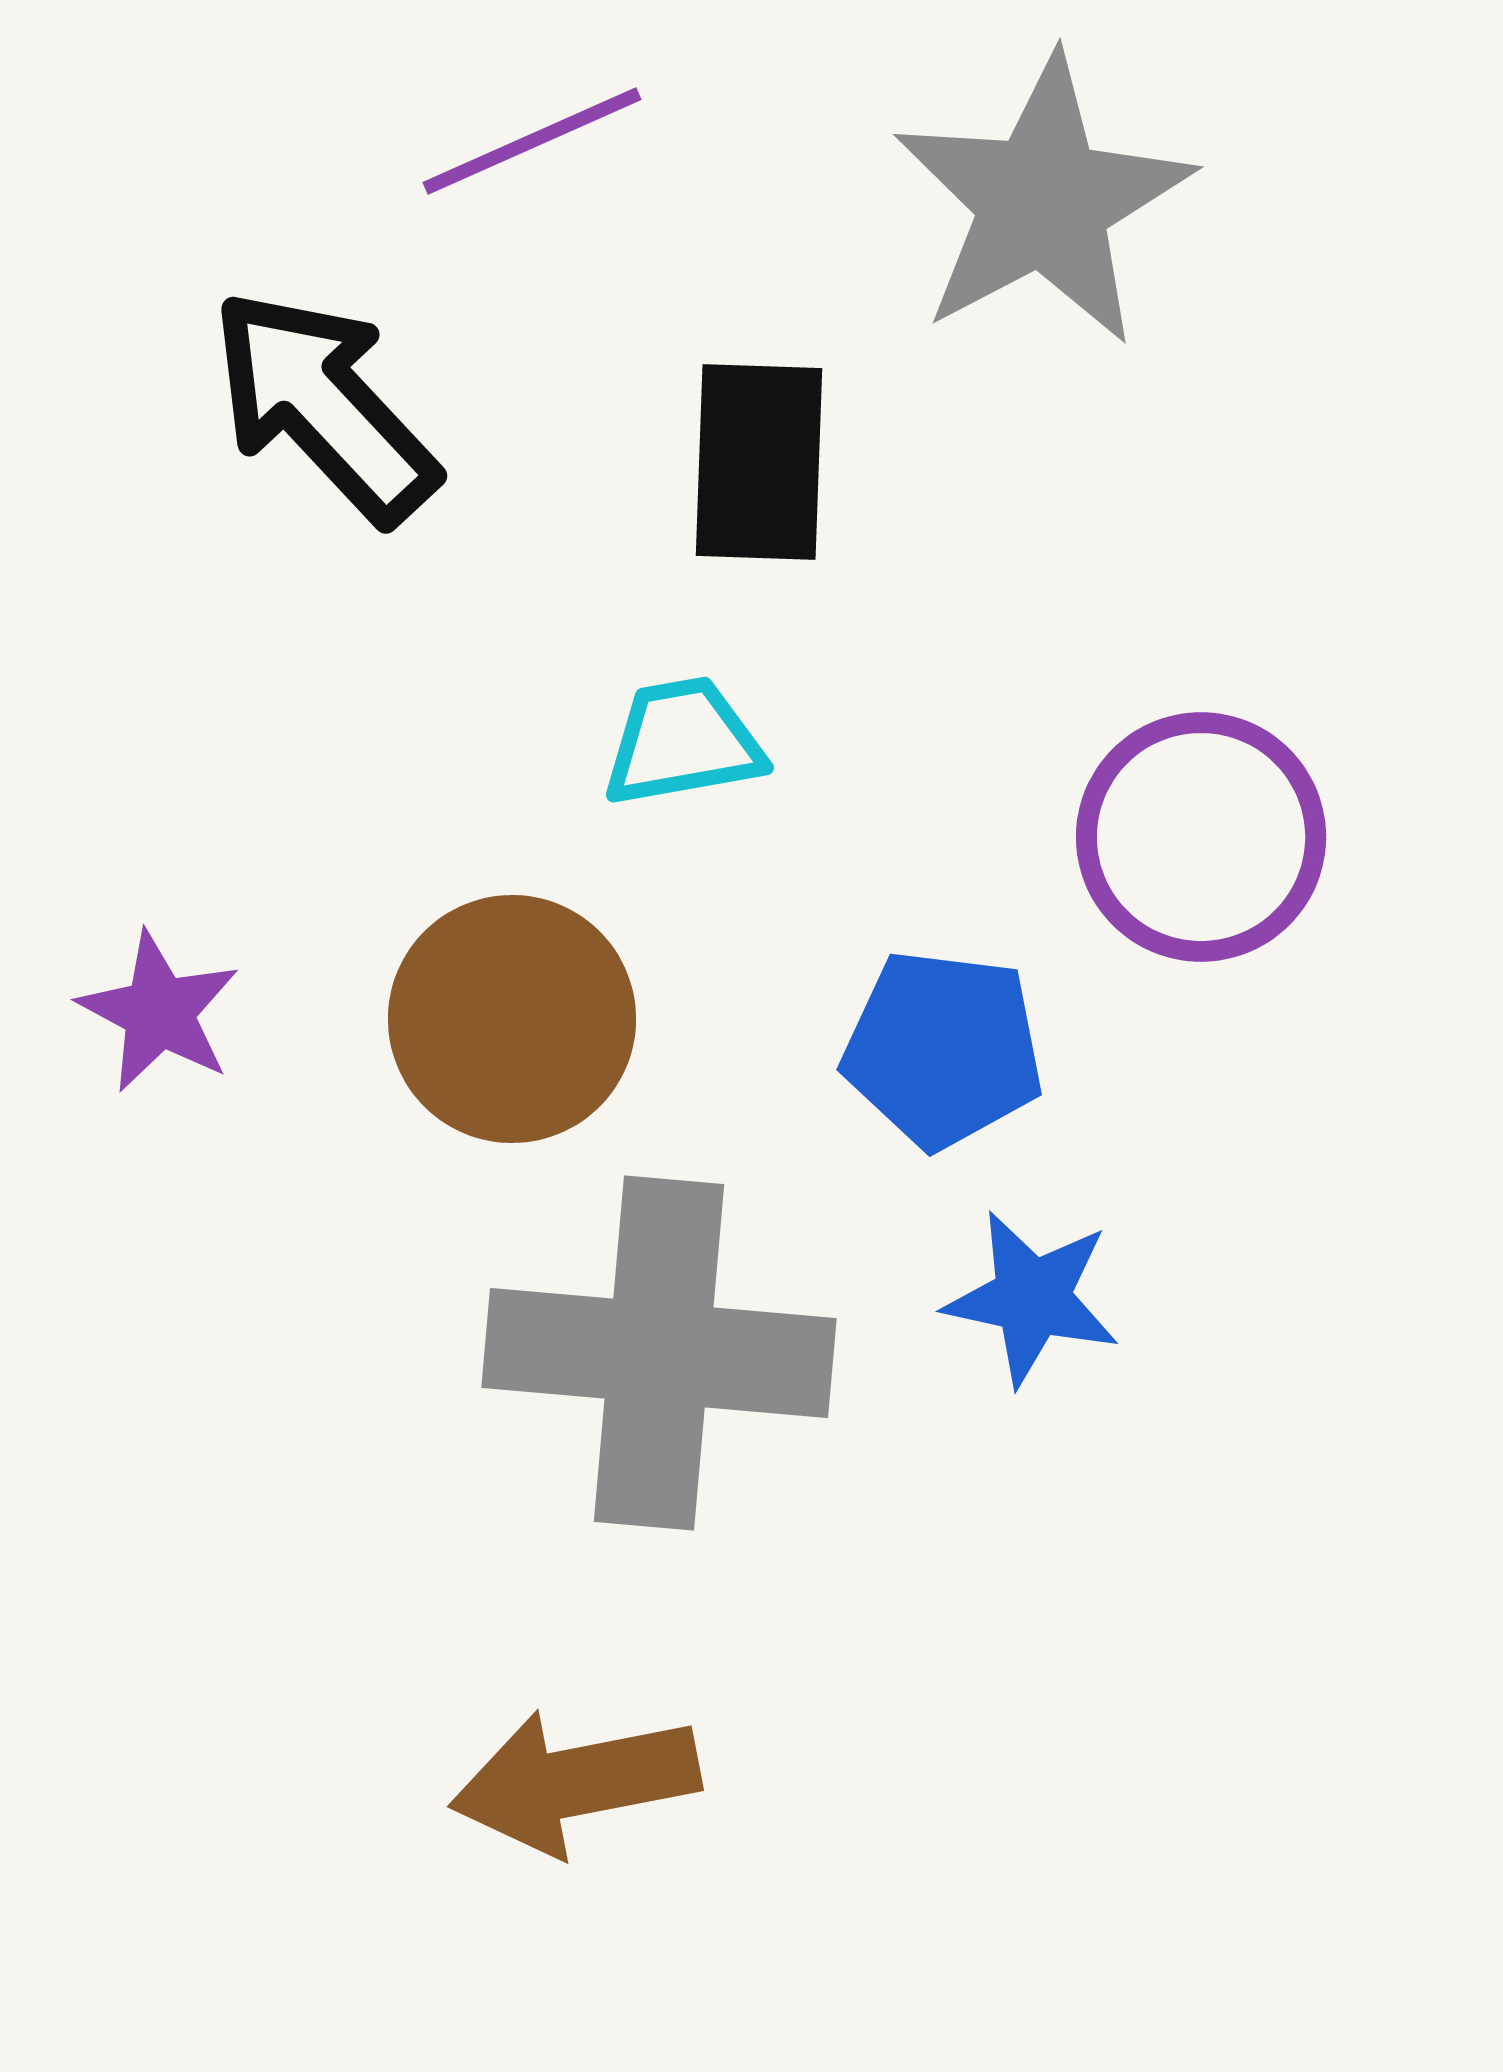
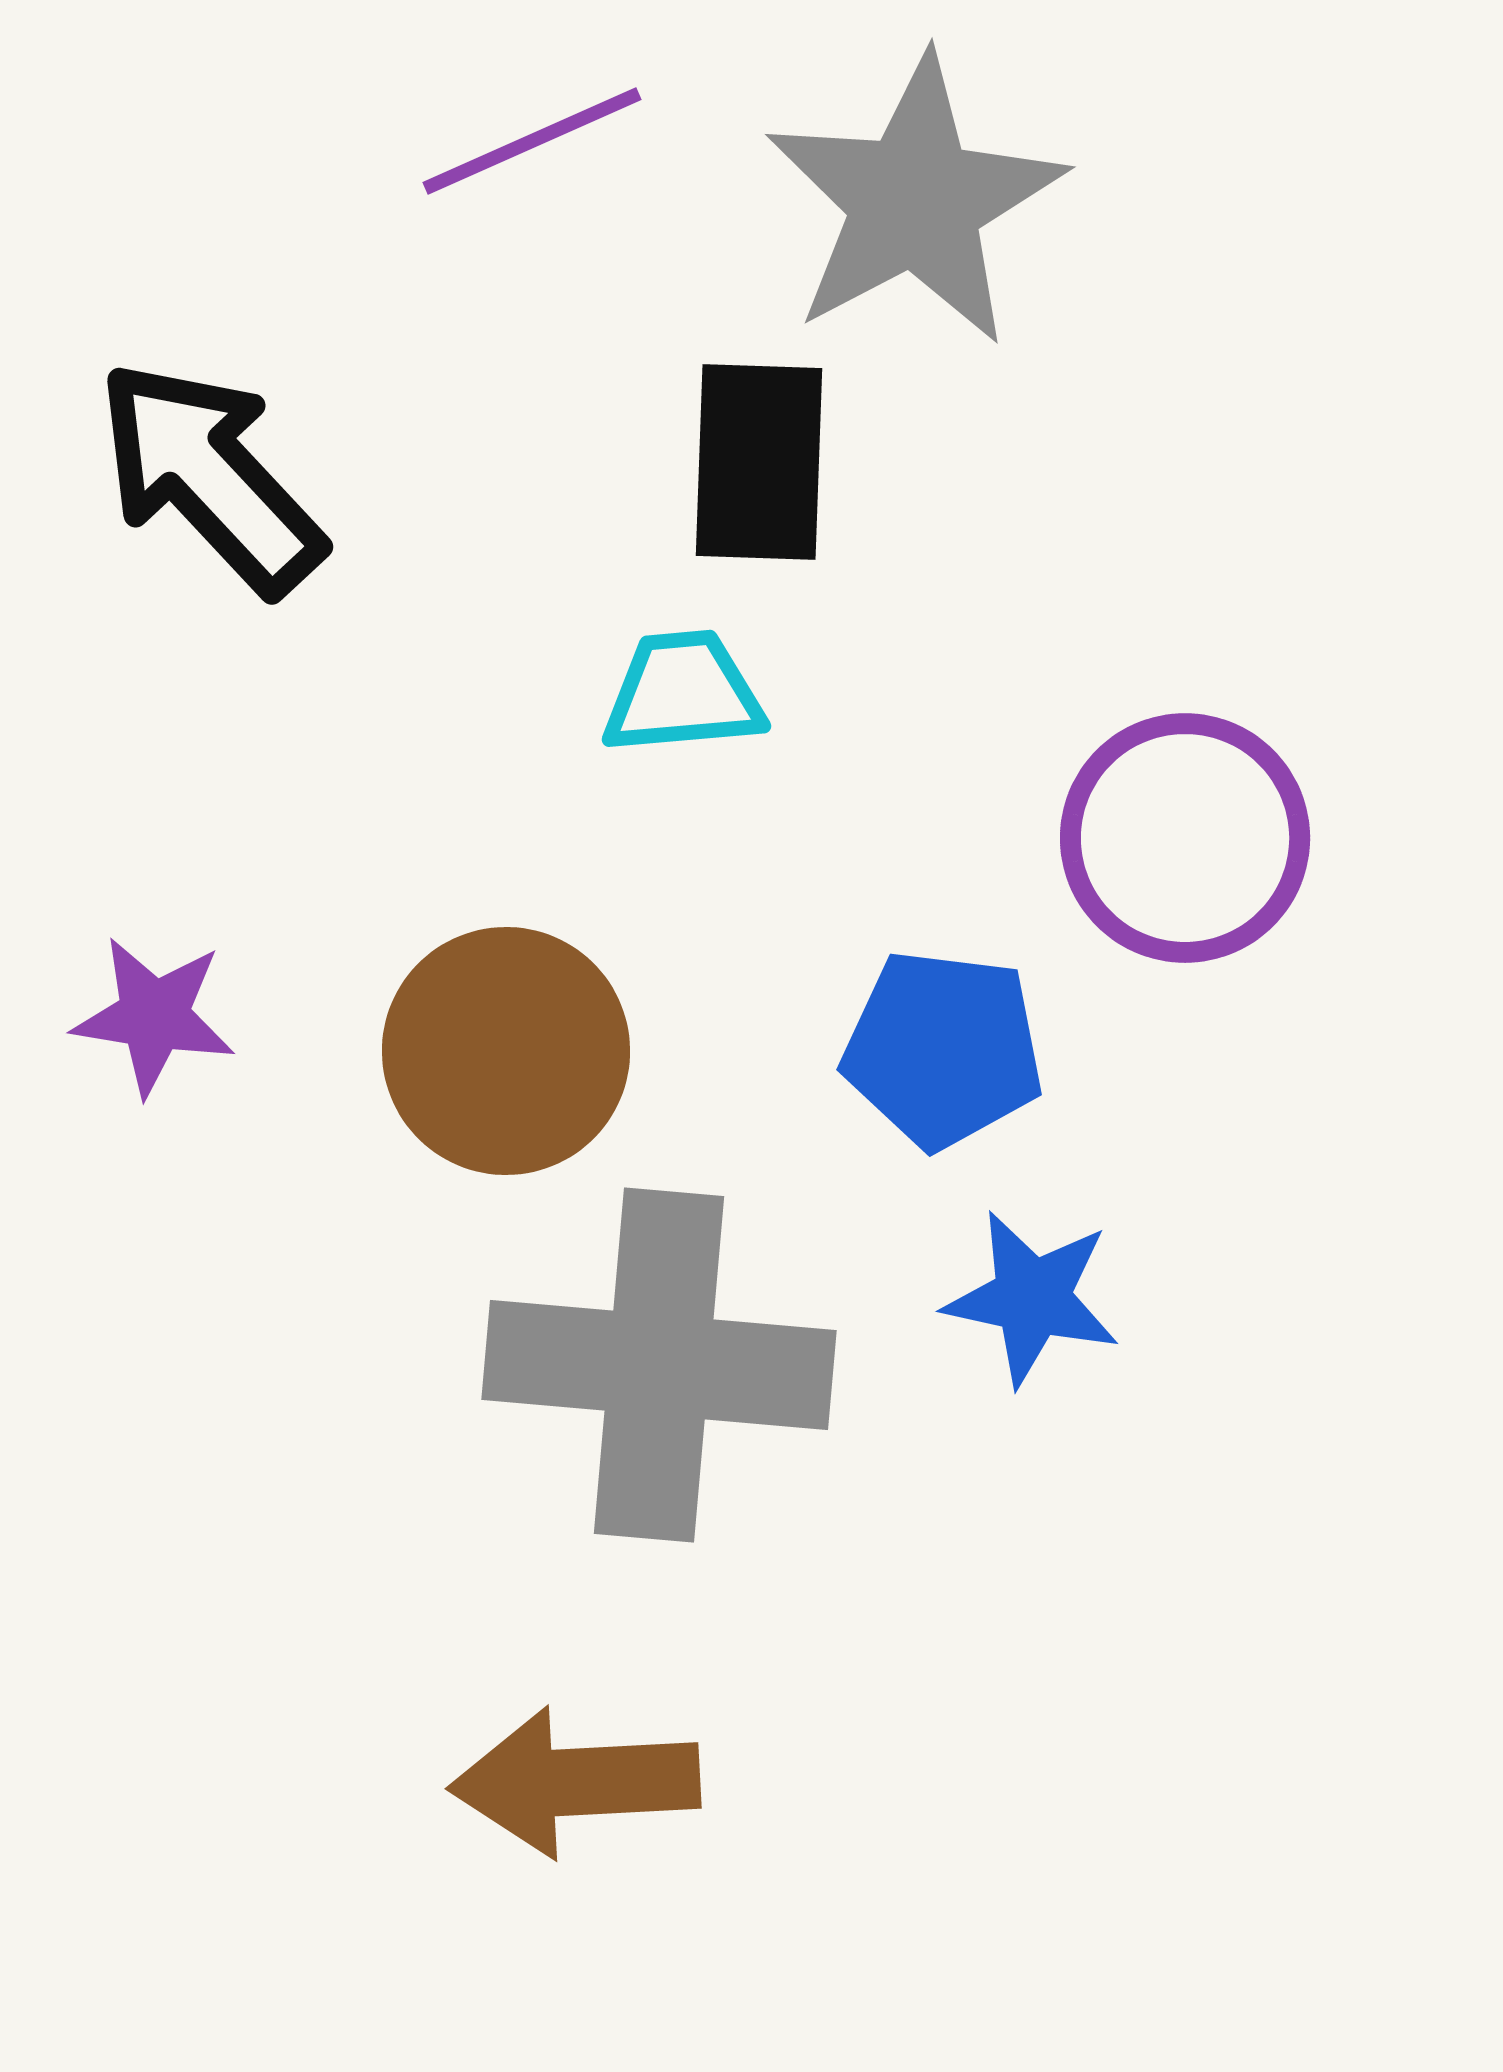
gray star: moved 128 px left
black arrow: moved 114 px left, 71 px down
cyan trapezoid: moved 49 px up; rotated 5 degrees clockwise
purple circle: moved 16 px left, 1 px down
purple star: moved 5 px left, 4 px down; rotated 19 degrees counterclockwise
brown circle: moved 6 px left, 32 px down
gray cross: moved 12 px down
brown arrow: rotated 8 degrees clockwise
